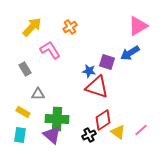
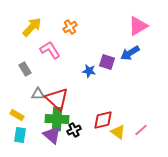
red triangle: moved 40 px left, 12 px down; rotated 25 degrees clockwise
yellow rectangle: moved 6 px left, 3 px down
red diamond: rotated 20 degrees clockwise
black cross: moved 15 px left, 5 px up
